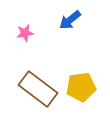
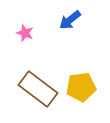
pink star: rotated 30 degrees clockwise
